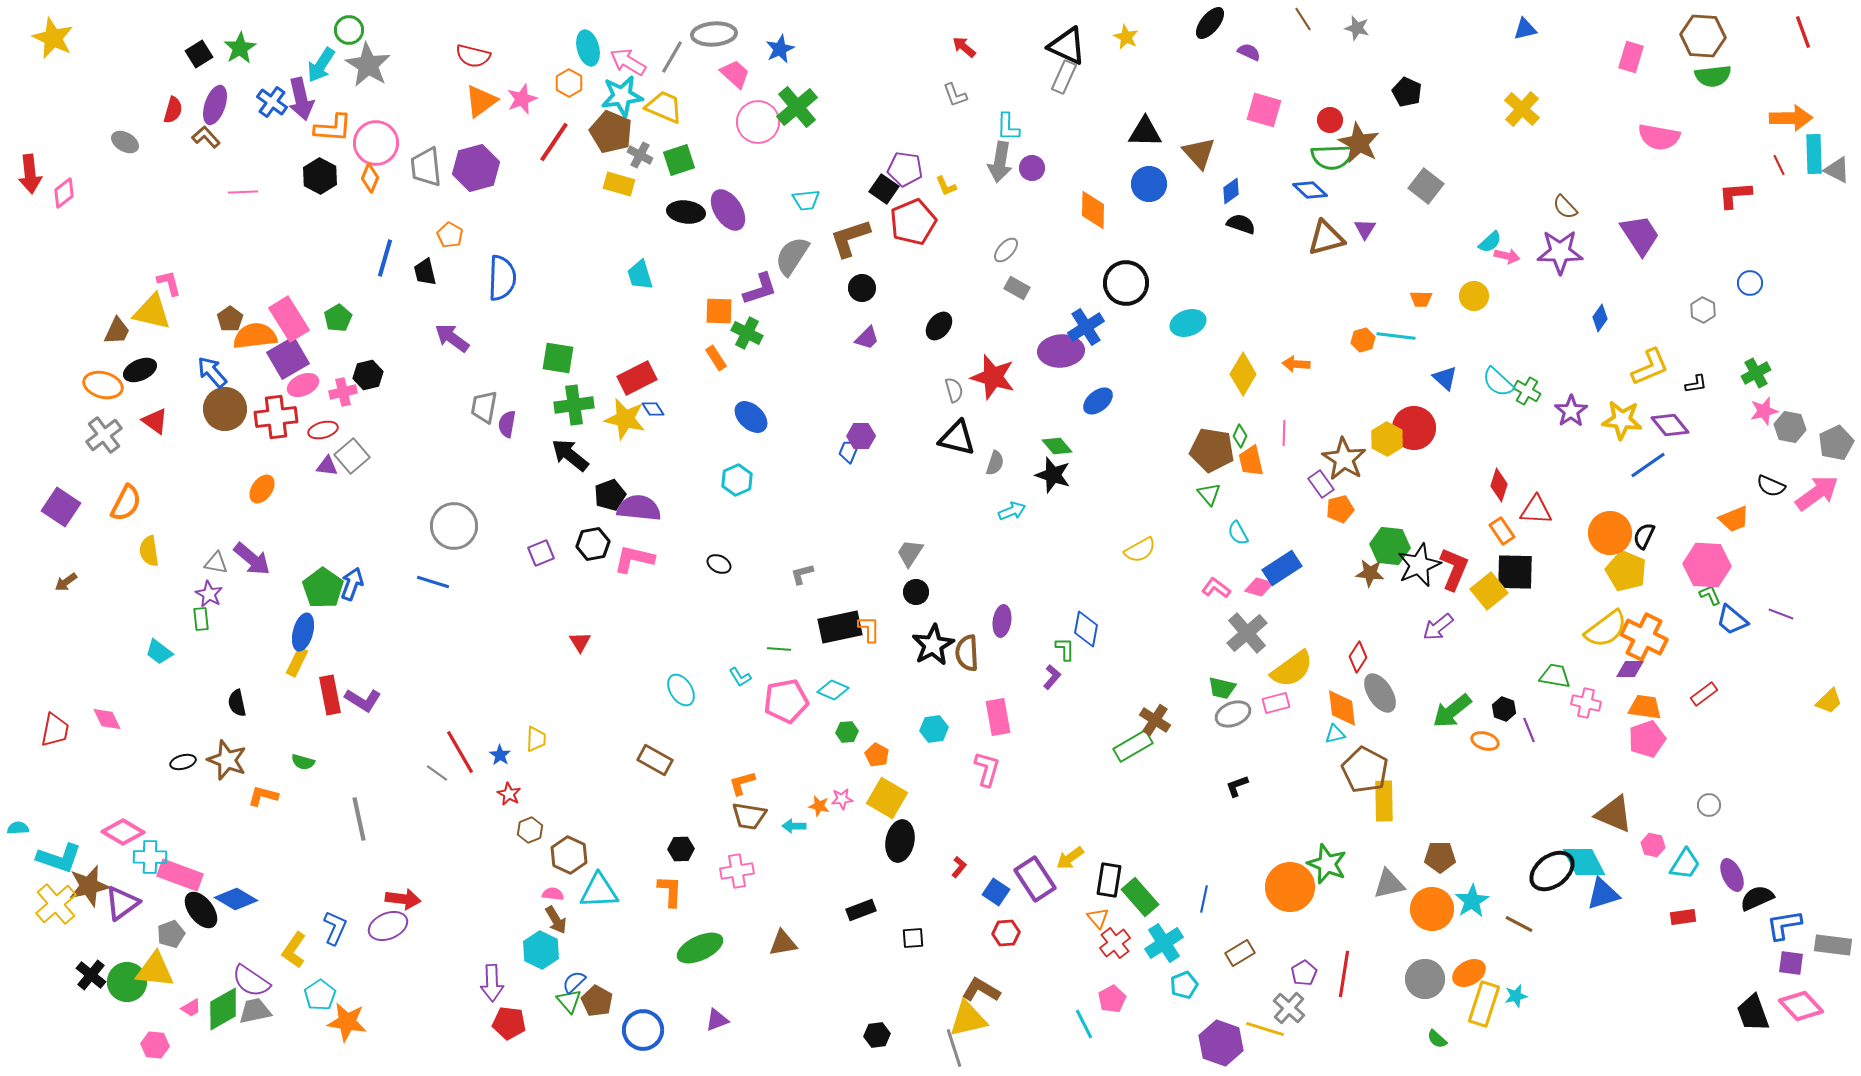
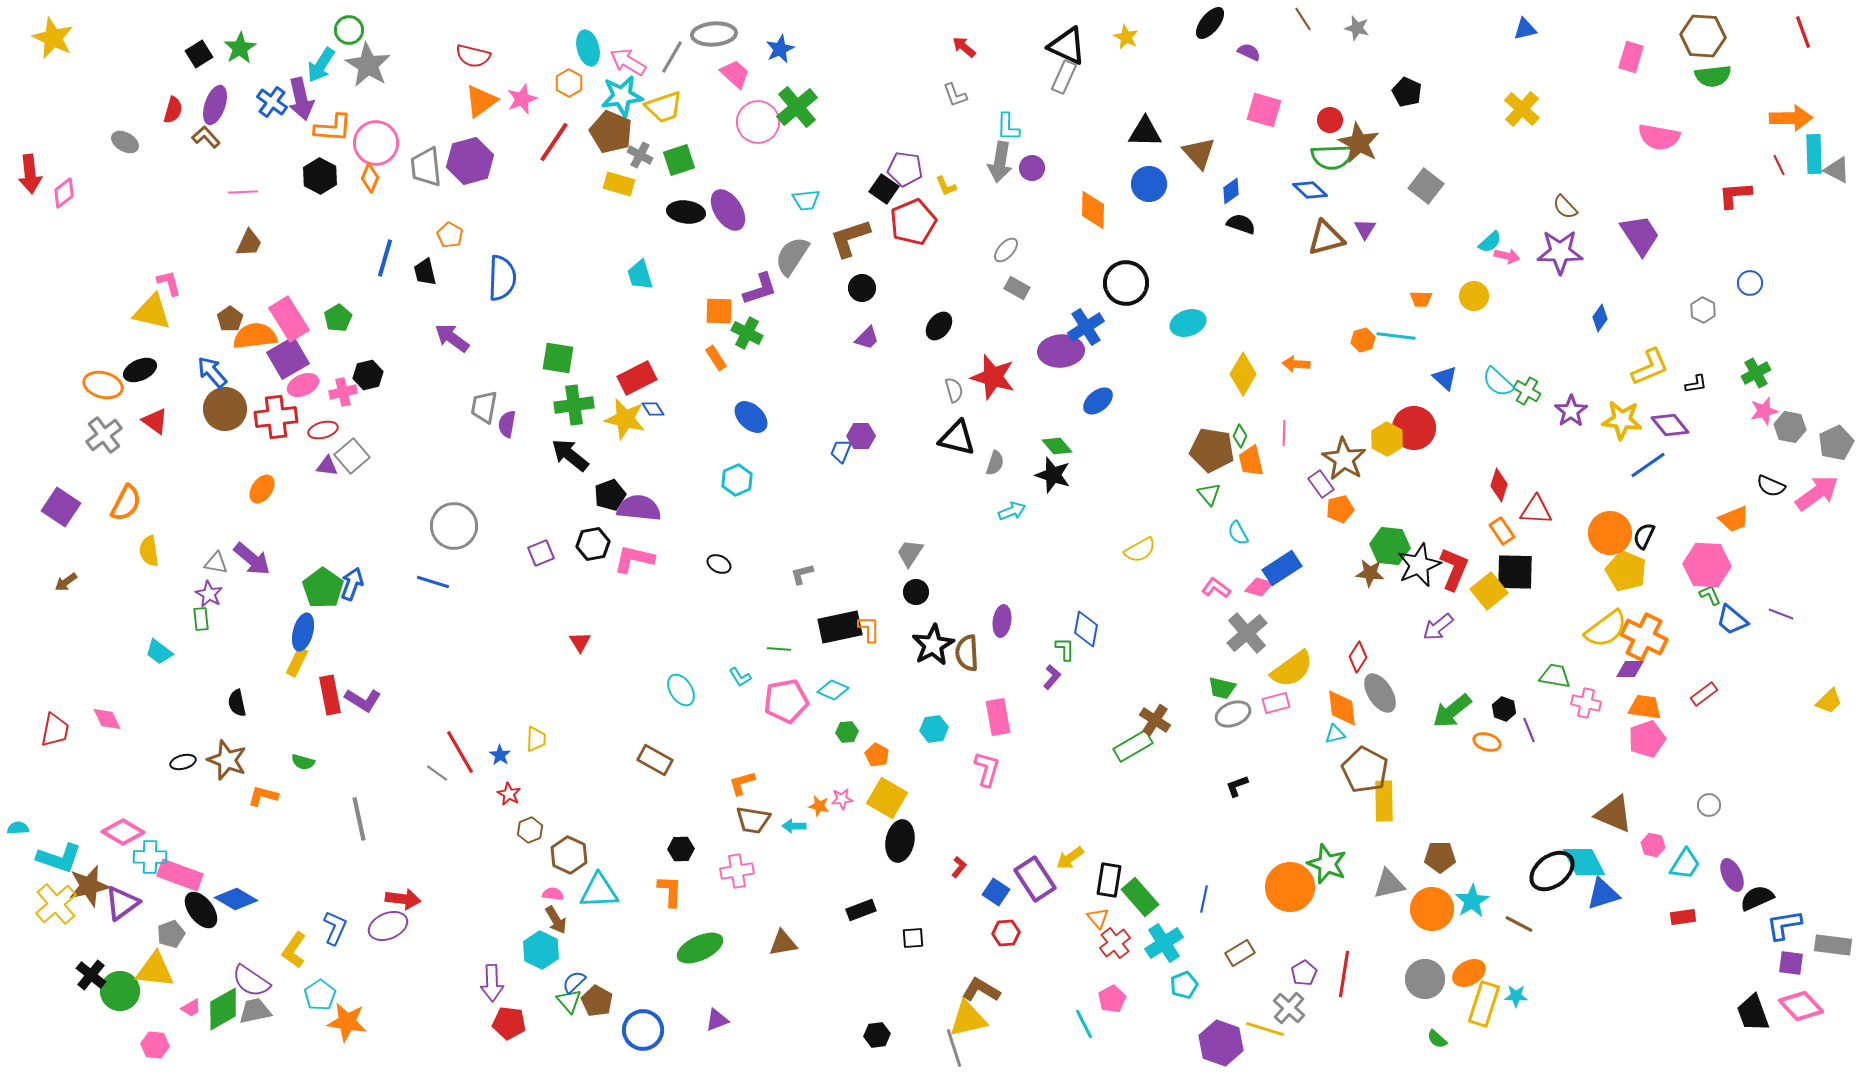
yellow trapezoid at (664, 107): rotated 138 degrees clockwise
purple hexagon at (476, 168): moved 6 px left, 7 px up
brown trapezoid at (117, 331): moved 132 px right, 88 px up
blue trapezoid at (849, 451): moved 8 px left
orange ellipse at (1485, 741): moved 2 px right, 1 px down
brown trapezoid at (749, 816): moved 4 px right, 4 px down
green circle at (127, 982): moved 7 px left, 9 px down
cyan star at (1516, 996): rotated 15 degrees clockwise
